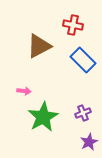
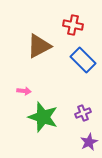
green star: rotated 24 degrees counterclockwise
